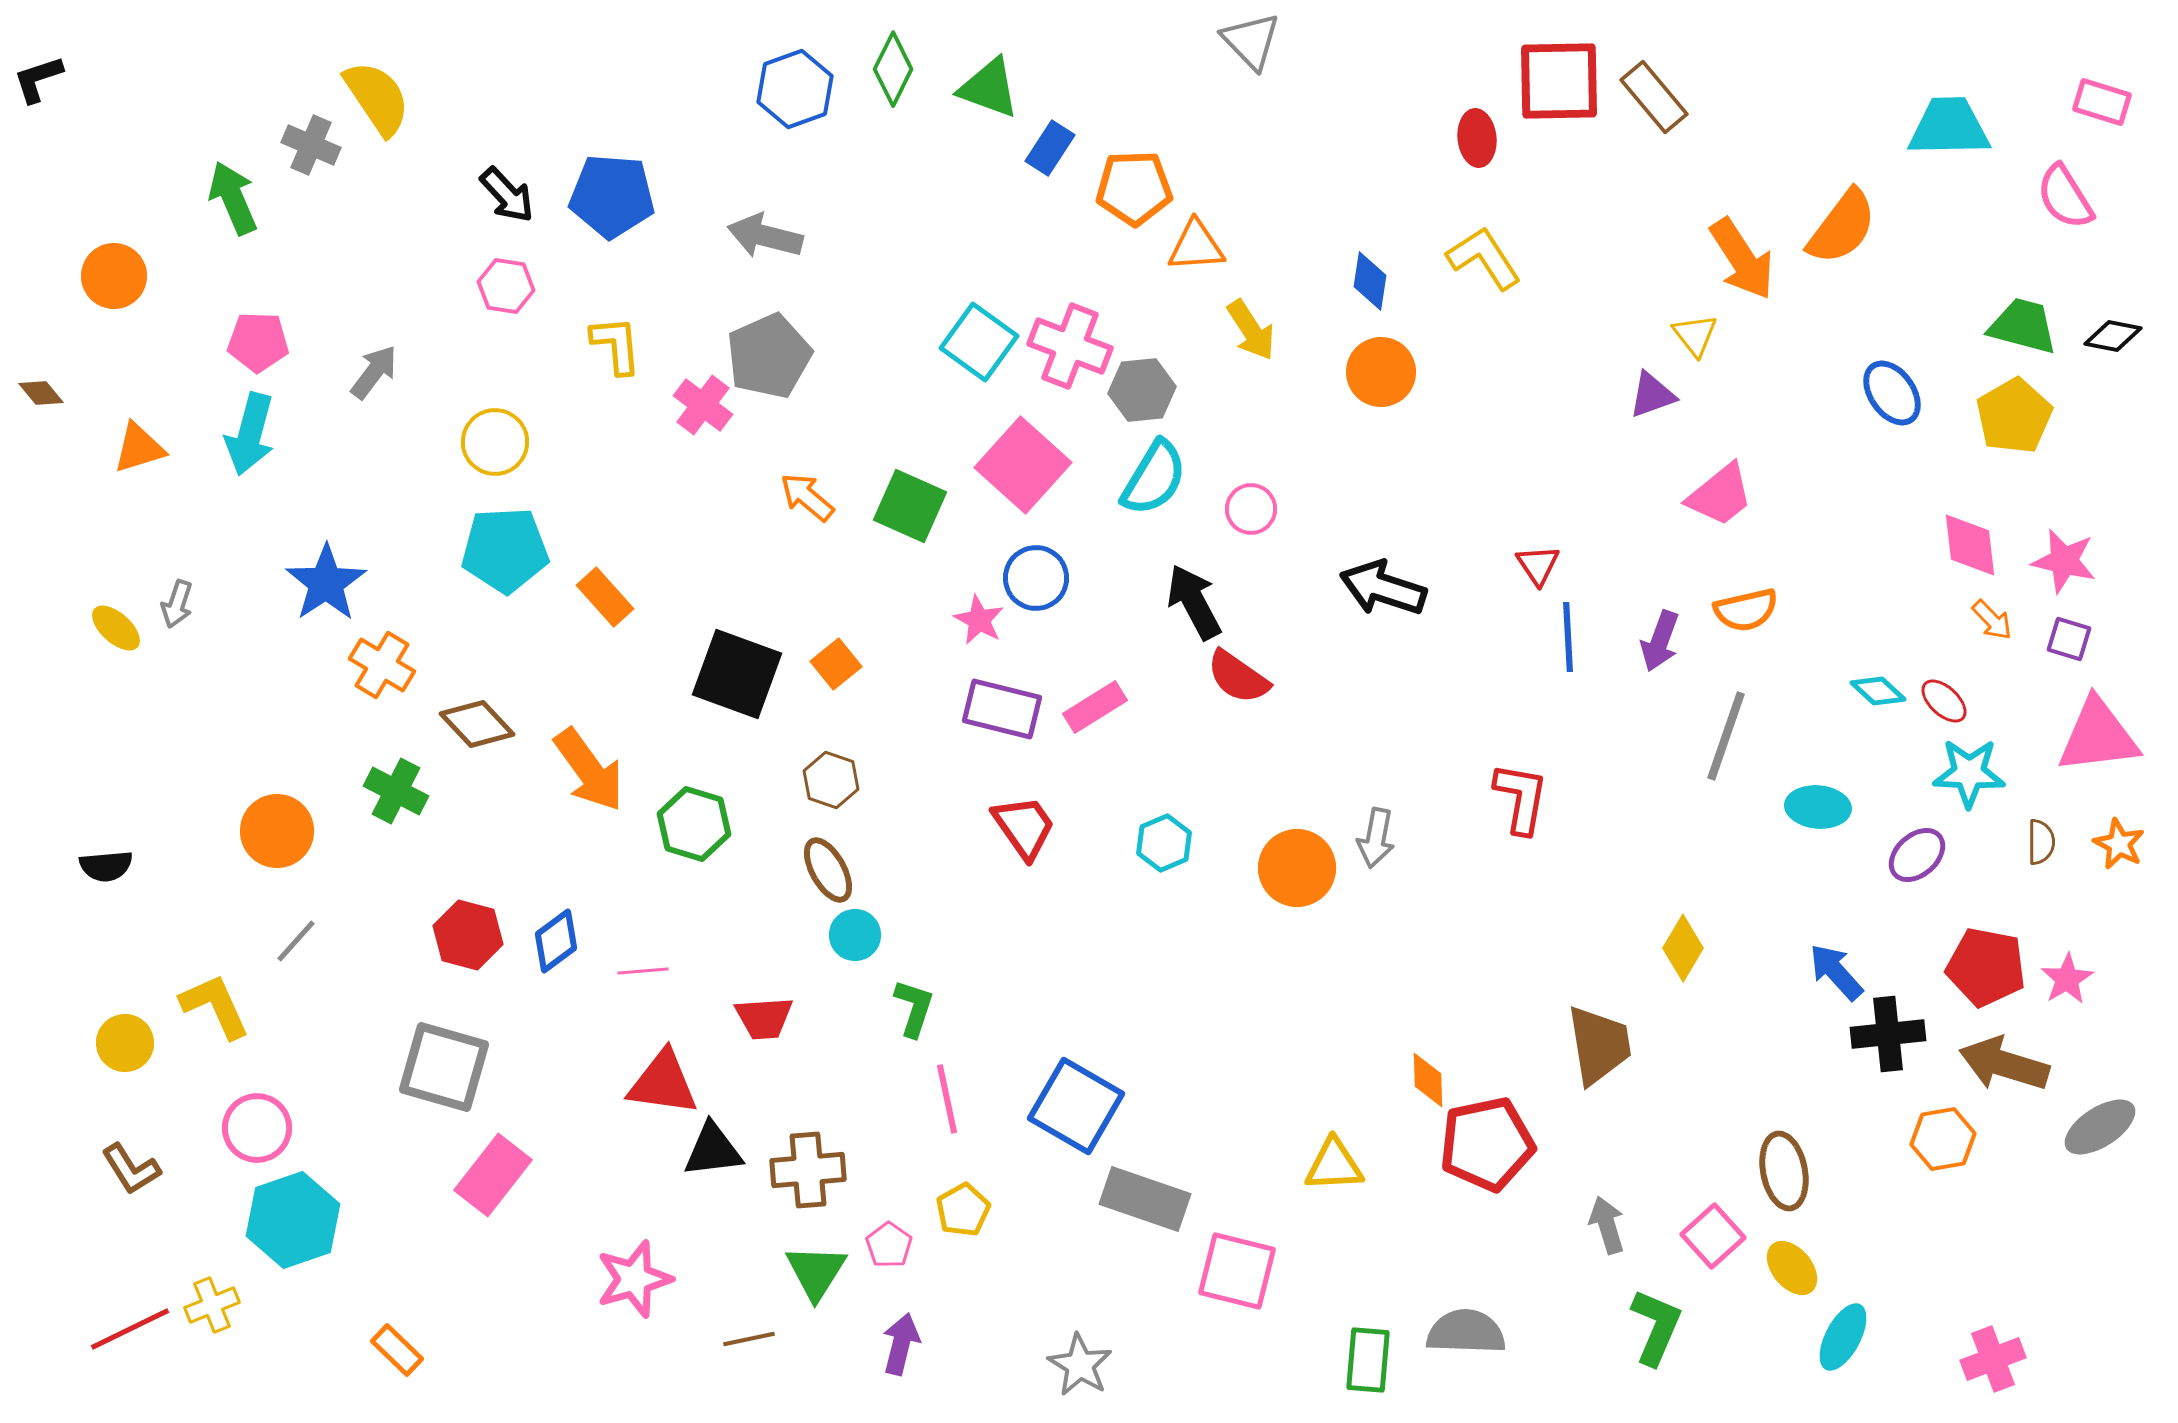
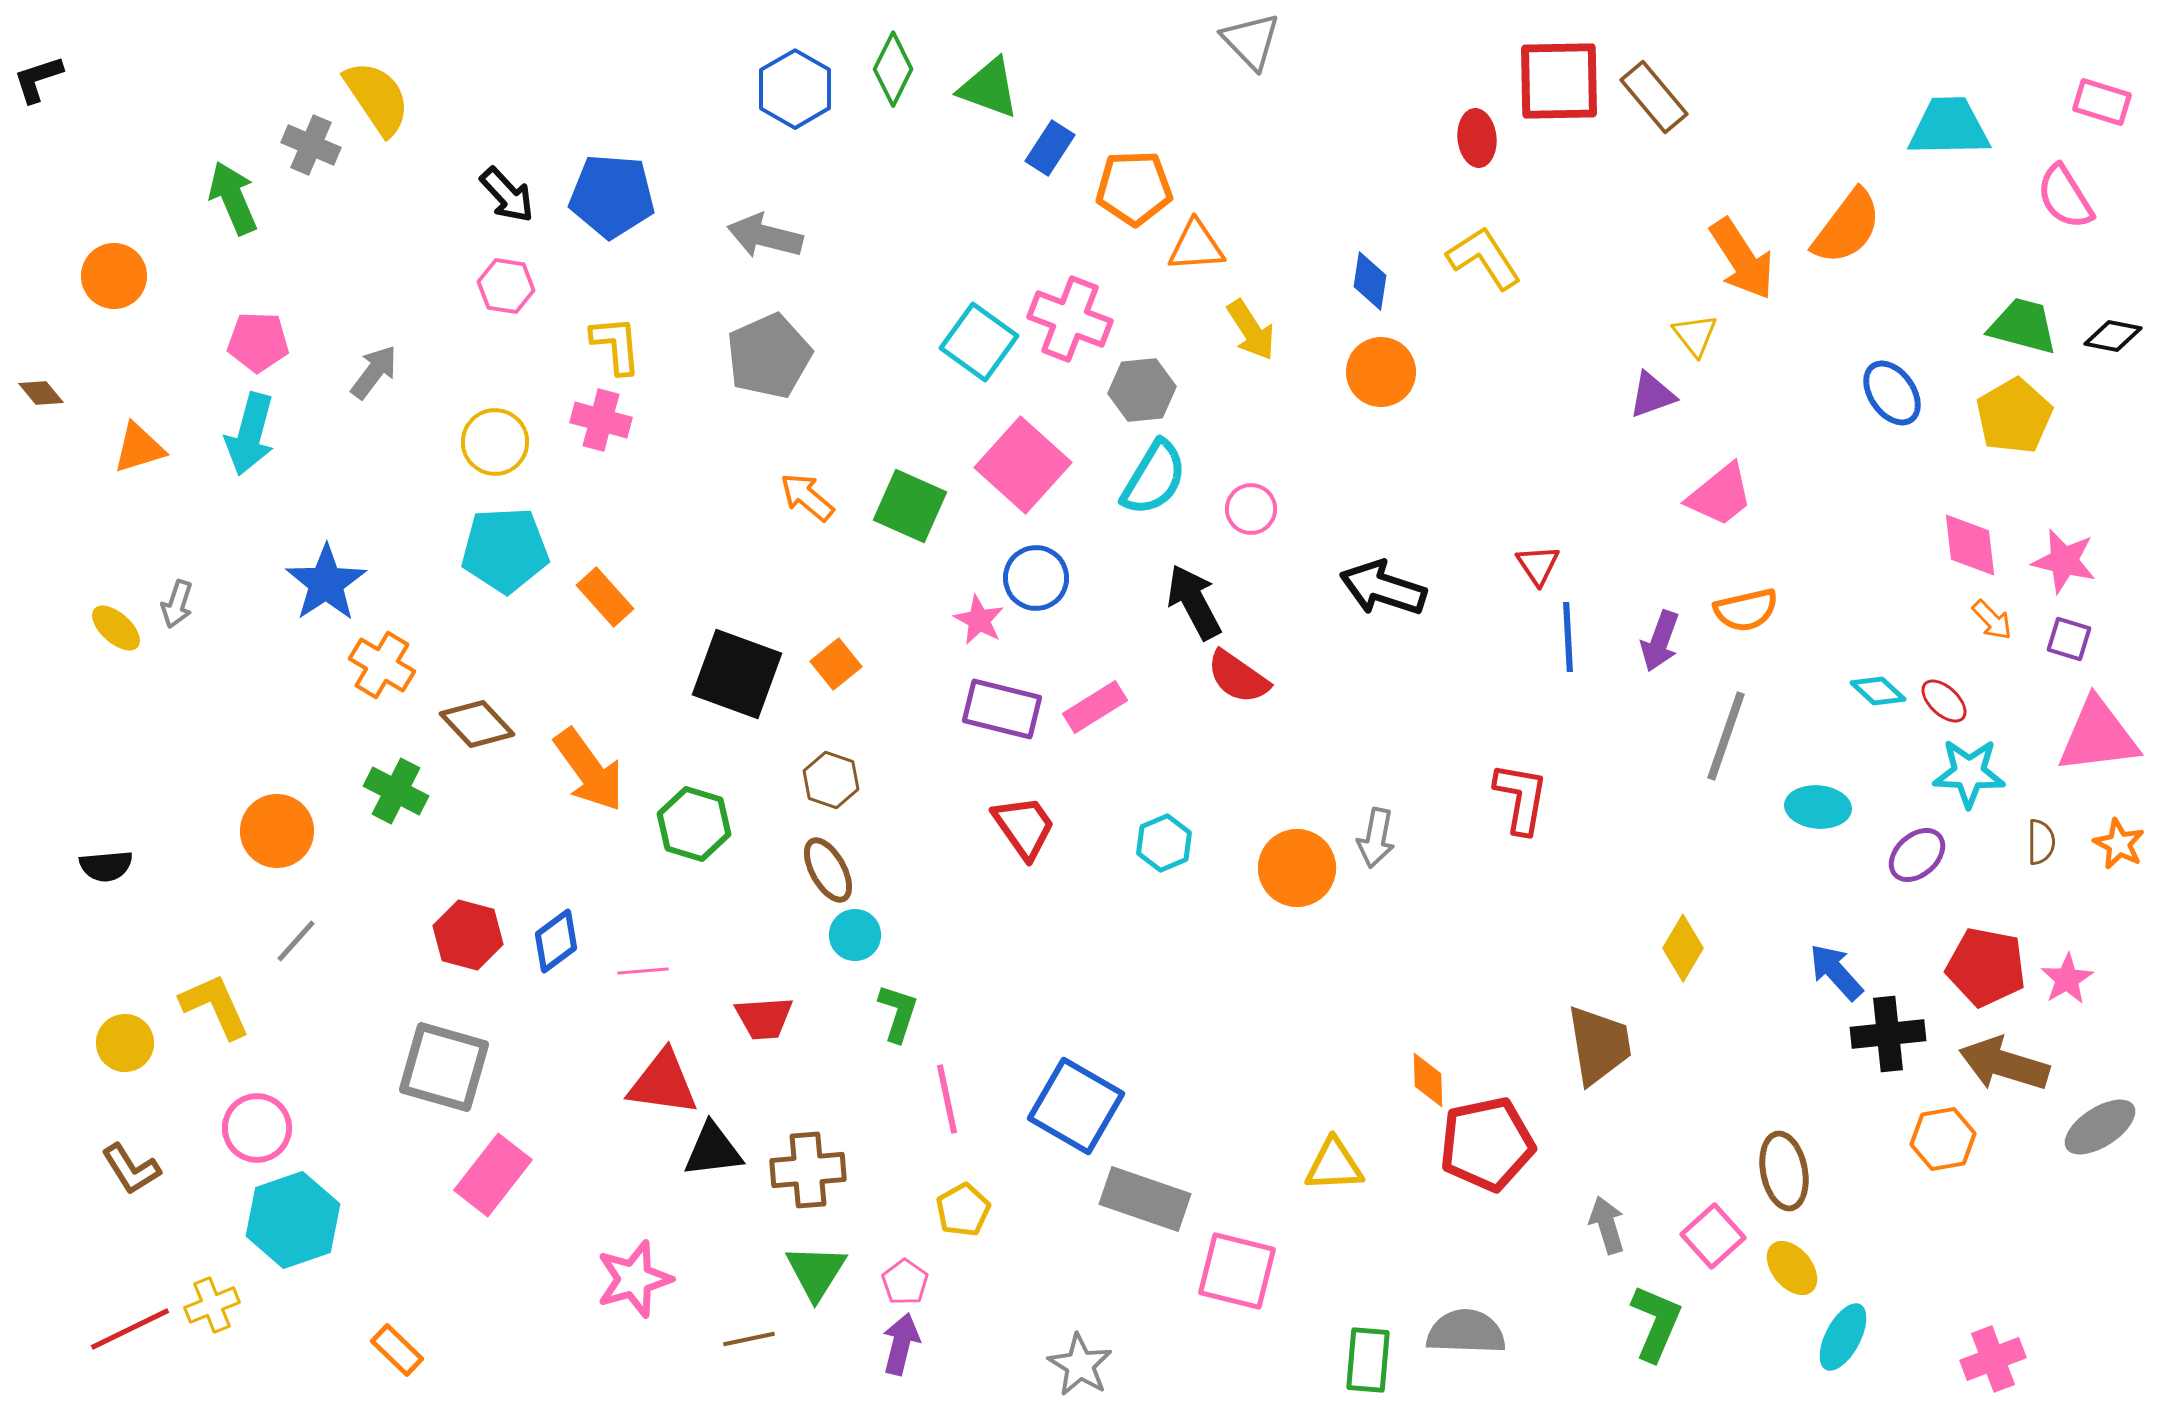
blue hexagon at (795, 89): rotated 10 degrees counterclockwise
orange semicircle at (1842, 227): moved 5 px right
pink cross at (1070, 346): moved 27 px up
pink cross at (703, 405): moved 102 px left, 15 px down; rotated 22 degrees counterclockwise
green L-shape at (914, 1008): moved 16 px left, 5 px down
pink pentagon at (889, 1245): moved 16 px right, 37 px down
green L-shape at (1656, 1327): moved 4 px up
